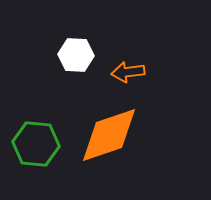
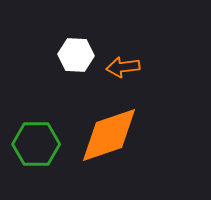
orange arrow: moved 5 px left, 5 px up
green hexagon: rotated 6 degrees counterclockwise
